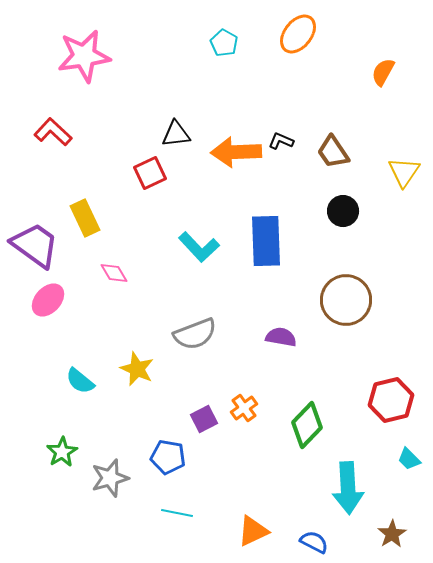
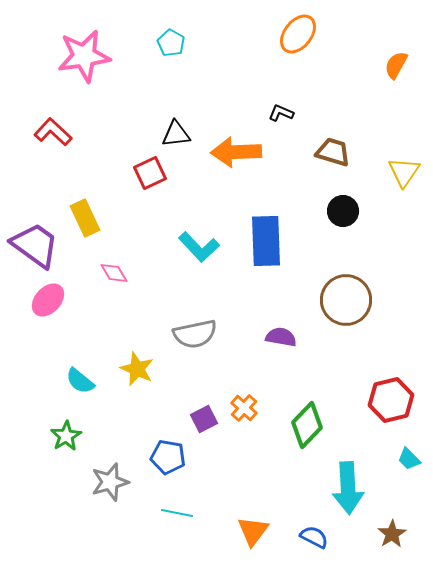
cyan pentagon: moved 53 px left
orange semicircle: moved 13 px right, 7 px up
black L-shape: moved 28 px up
brown trapezoid: rotated 141 degrees clockwise
gray semicircle: rotated 9 degrees clockwise
orange cross: rotated 12 degrees counterclockwise
green star: moved 4 px right, 16 px up
gray star: moved 4 px down
orange triangle: rotated 28 degrees counterclockwise
blue semicircle: moved 5 px up
